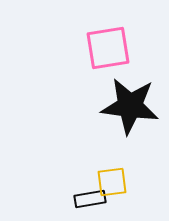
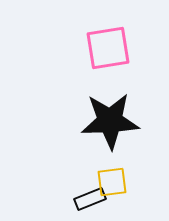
black star: moved 20 px left, 15 px down; rotated 10 degrees counterclockwise
black rectangle: rotated 12 degrees counterclockwise
